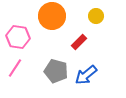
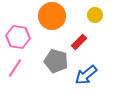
yellow circle: moved 1 px left, 1 px up
gray pentagon: moved 10 px up
